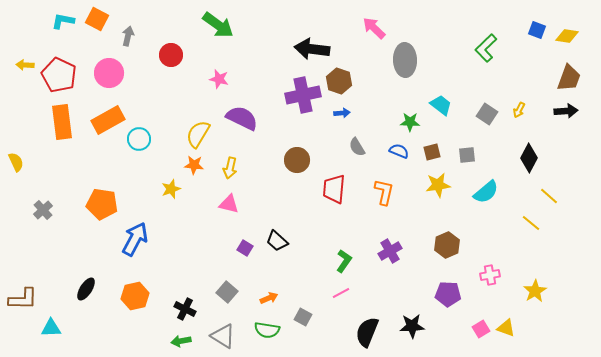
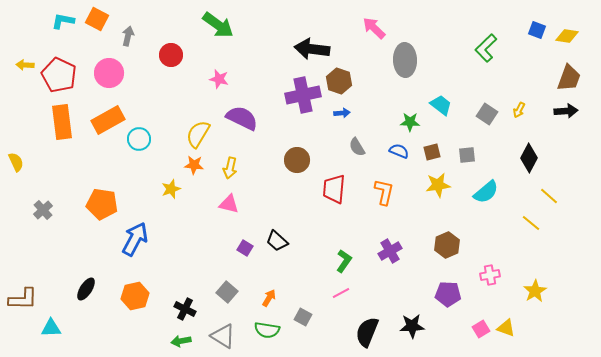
orange arrow at (269, 298): rotated 36 degrees counterclockwise
